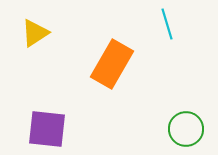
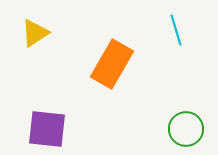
cyan line: moved 9 px right, 6 px down
